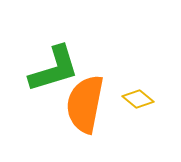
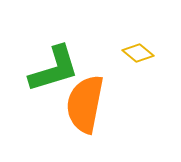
yellow diamond: moved 46 px up
